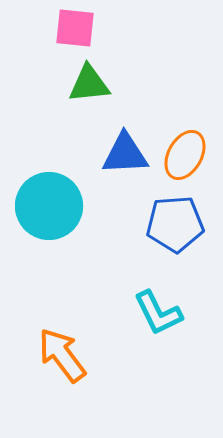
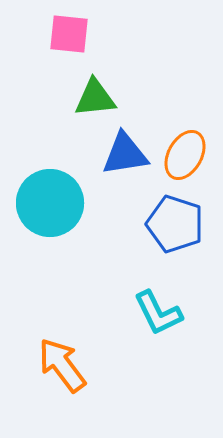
pink square: moved 6 px left, 6 px down
green triangle: moved 6 px right, 14 px down
blue triangle: rotated 6 degrees counterclockwise
cyan circle: moved 1 px right, 3 px up
blue pentagon: rotated 22 degrees clockwise
orange arrow: moved 10 px down
